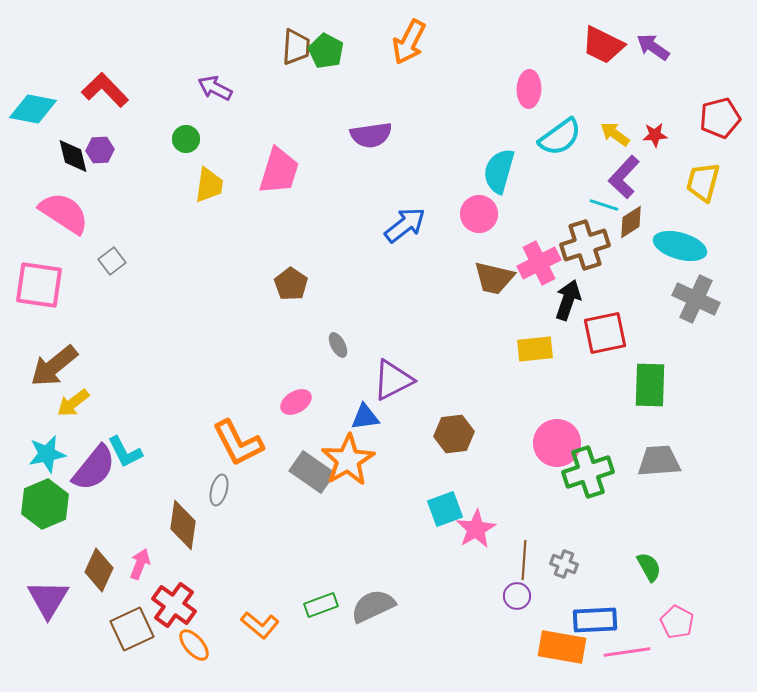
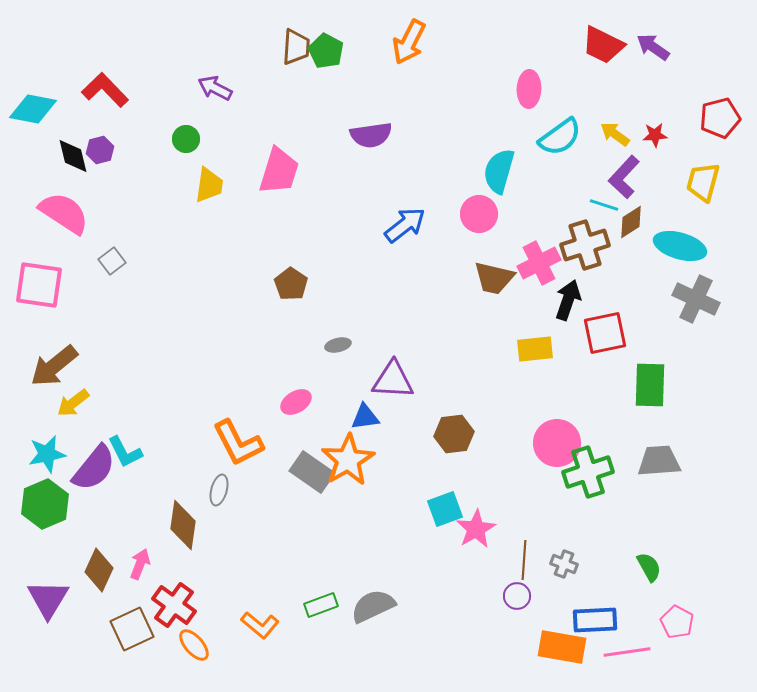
purple hexagon at (100, 150): rotated 12 degrees counterclockwise
gray ellipse at (338, 345): rotated 75 degrees counterclockwise
purple triangle at (393, 380): rotated 30 degrees clockwise
